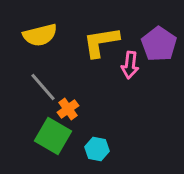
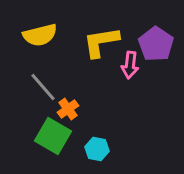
purple pentagon: moved 3 px left
